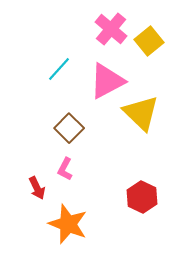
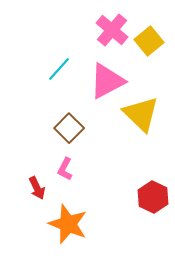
pink cross: moved 1 px right, 1 px down
yellow triangle: moved 1 px down
red hexagon: moved 11 px right
